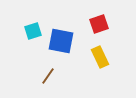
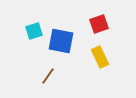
cyan square: moved 1 px right
